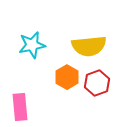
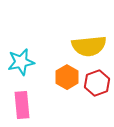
cyan star: moved 11 px left, 17 px down
pink rectangle: moved 2 px right, 2 px up
